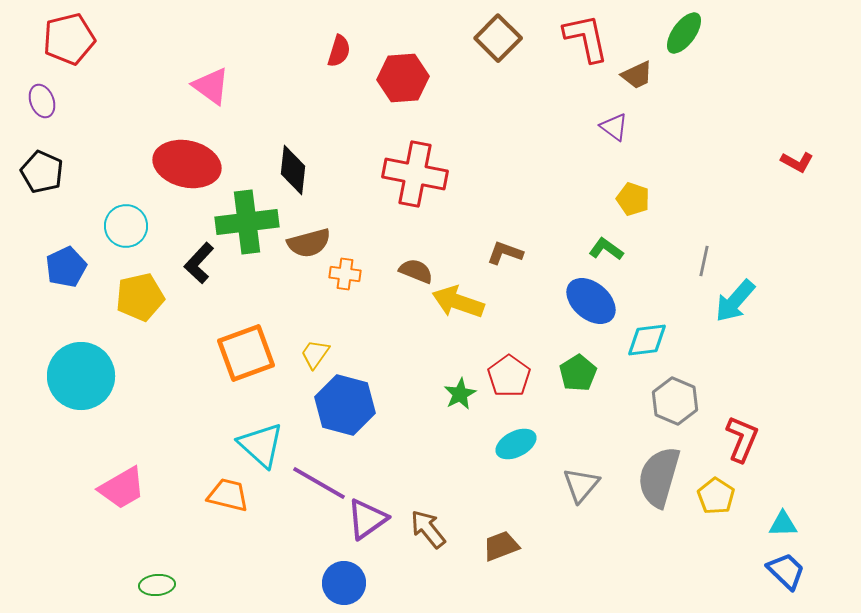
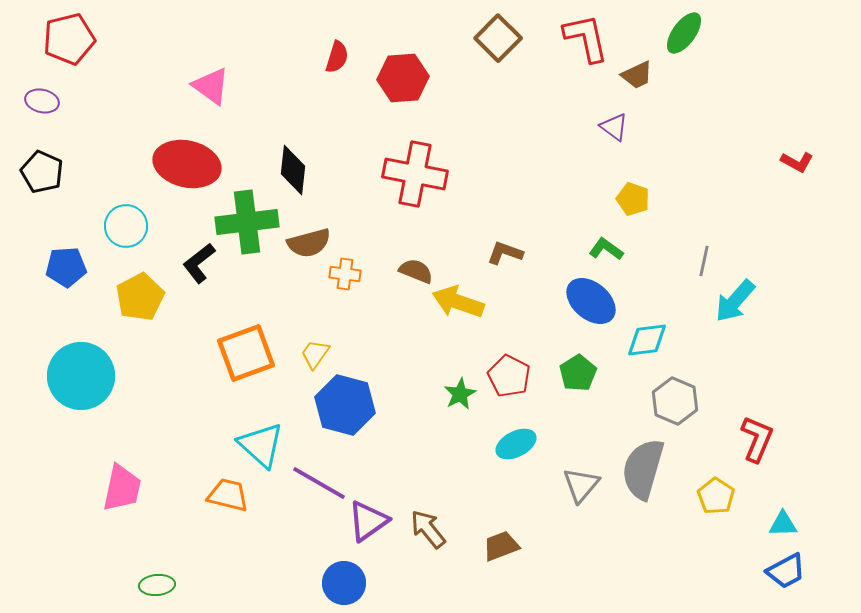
red semicircle at (339, 51): moved 2 px left, 6 px down
purple ellipse at (42, 101): rotated 56 degrees counterclockwise
black L-shape at (199, 263): rotated 9 degrees clockwise
blue pentagon at (66, 267): rotated 21 degrees clockwise
yellow pentagon at (140, 297): rotated 15 degrees counterclockwise
red pentagon at (509, 376): rotated 9 degrees counterclockwise
red L-shape at (742, 439): moved 15 px right
gray semicircle at (659, 477): moved 16 px left, 8 px up
pink trapezoid at (122, 488): rotated 48 degrees counterclockwise
purple triangle at (367, 519): moved 1 px right, 2 px down
blue trapezoid at (786, 571): rotated 108 degrees clockwise
